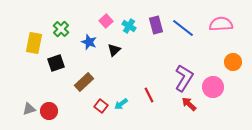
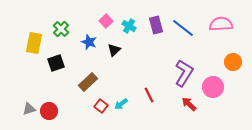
purple L-shape: moved 5 px up
brown rectangle: moved 4 px right
